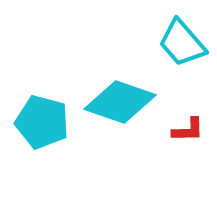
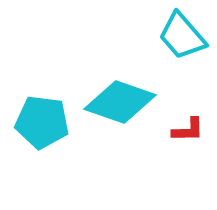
cyan trapezoid: moved 7 px up
cyan pentagon: rotated 8 degrees counterclockwise
